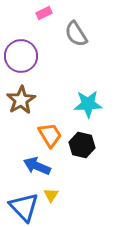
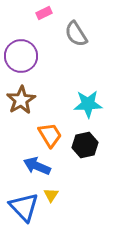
black hexagon: moved 3 px right; rotated 25 degrees counterclockwise
